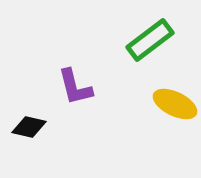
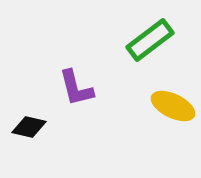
purple L-shape: moved 1 px right, 1 px down
yellow ellipse: moved 2 px left, 2 px down
